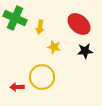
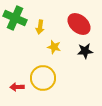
yellow circle: moved 1 px right, 1 px down
